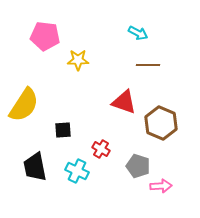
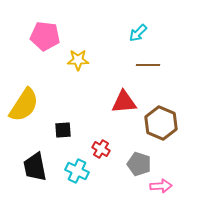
cyan arrow: rotated 108 degrees clockwise
red triangle: rotated 24 degrees counterclockwise
gray pentagon: moved 1 px right, 2 px up
